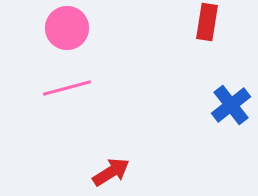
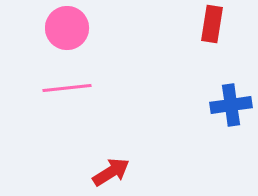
red rectangle: moved 5 px right, 2 px down
pink line: rotated 9 degrees clockwise
blue cross: rotated 30 degrees clockwise
